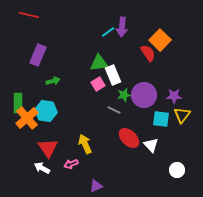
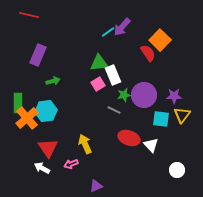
purple arrow: rotated 36 degrees clockwise
cyan hexagon: rotated 15 degrees counterclockwise
red ellipse: rotated 25 degrees counterclockwise
